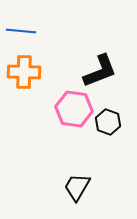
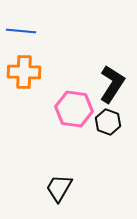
black L-shape: moved 12 px right, 13 px down; rotated 36 degrees counterclockwise
black trapezoid: moved 18 px left, 1 px down
